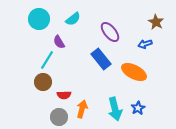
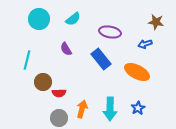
brown star: rotated 21 degrees counterclockwise
purple ellipse: rotated 40 degrees counterclockwise
purple semicircle: moved 7 px right, 7 px down
cyan line: moved 20 px left; rotated 18 degrees counterclockwise
orange ellipse: moved 3 px right
red semicircle: moved 5 px left, 2 px up
cyan arrow: moved 5 px left; rotated 15 degrees clockwise
gray circle: moved 1 px down
